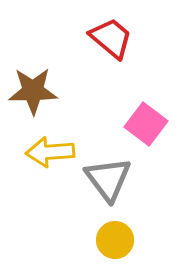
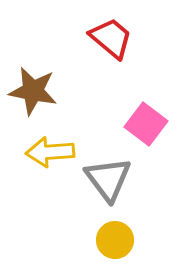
brown star: rotated 12 degrees clockwise
